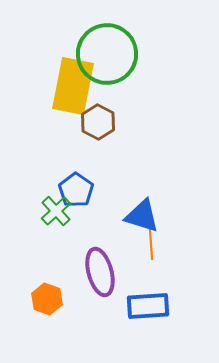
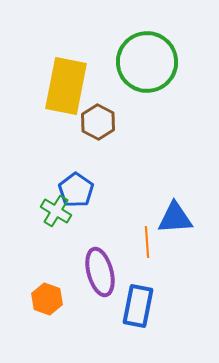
green circle: moved 40 px right, 8 px down
yellow rectangle: moved 7 px left
green cross: rotated 16 degrees counterclockwise
blue triangle: moved 33 px right, 2 px down; rotated 21 degrees counterclockwise
orange line: moved 4 px left, 2 px up
blue rectangle: moved 10 px left; rotated 75 degrees counterclockwise
